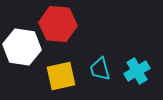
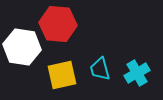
cyan cross: moved 2 px down
yellow square: moved 1 px right, 1 px up
